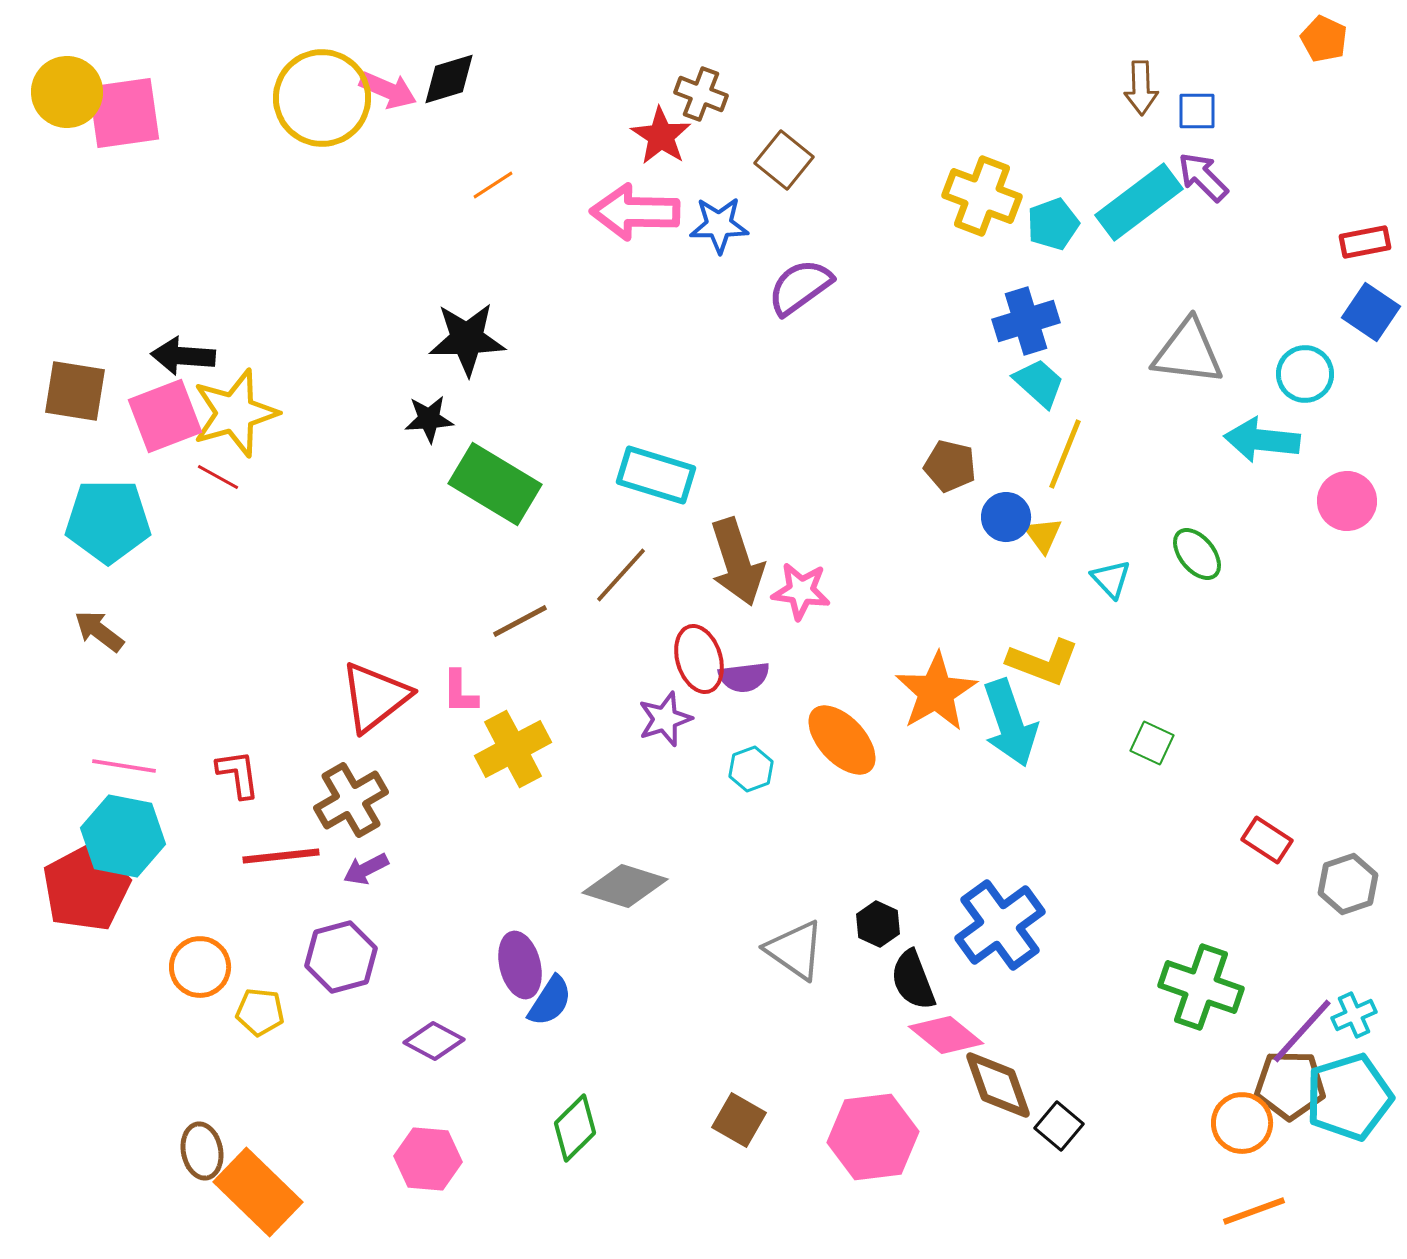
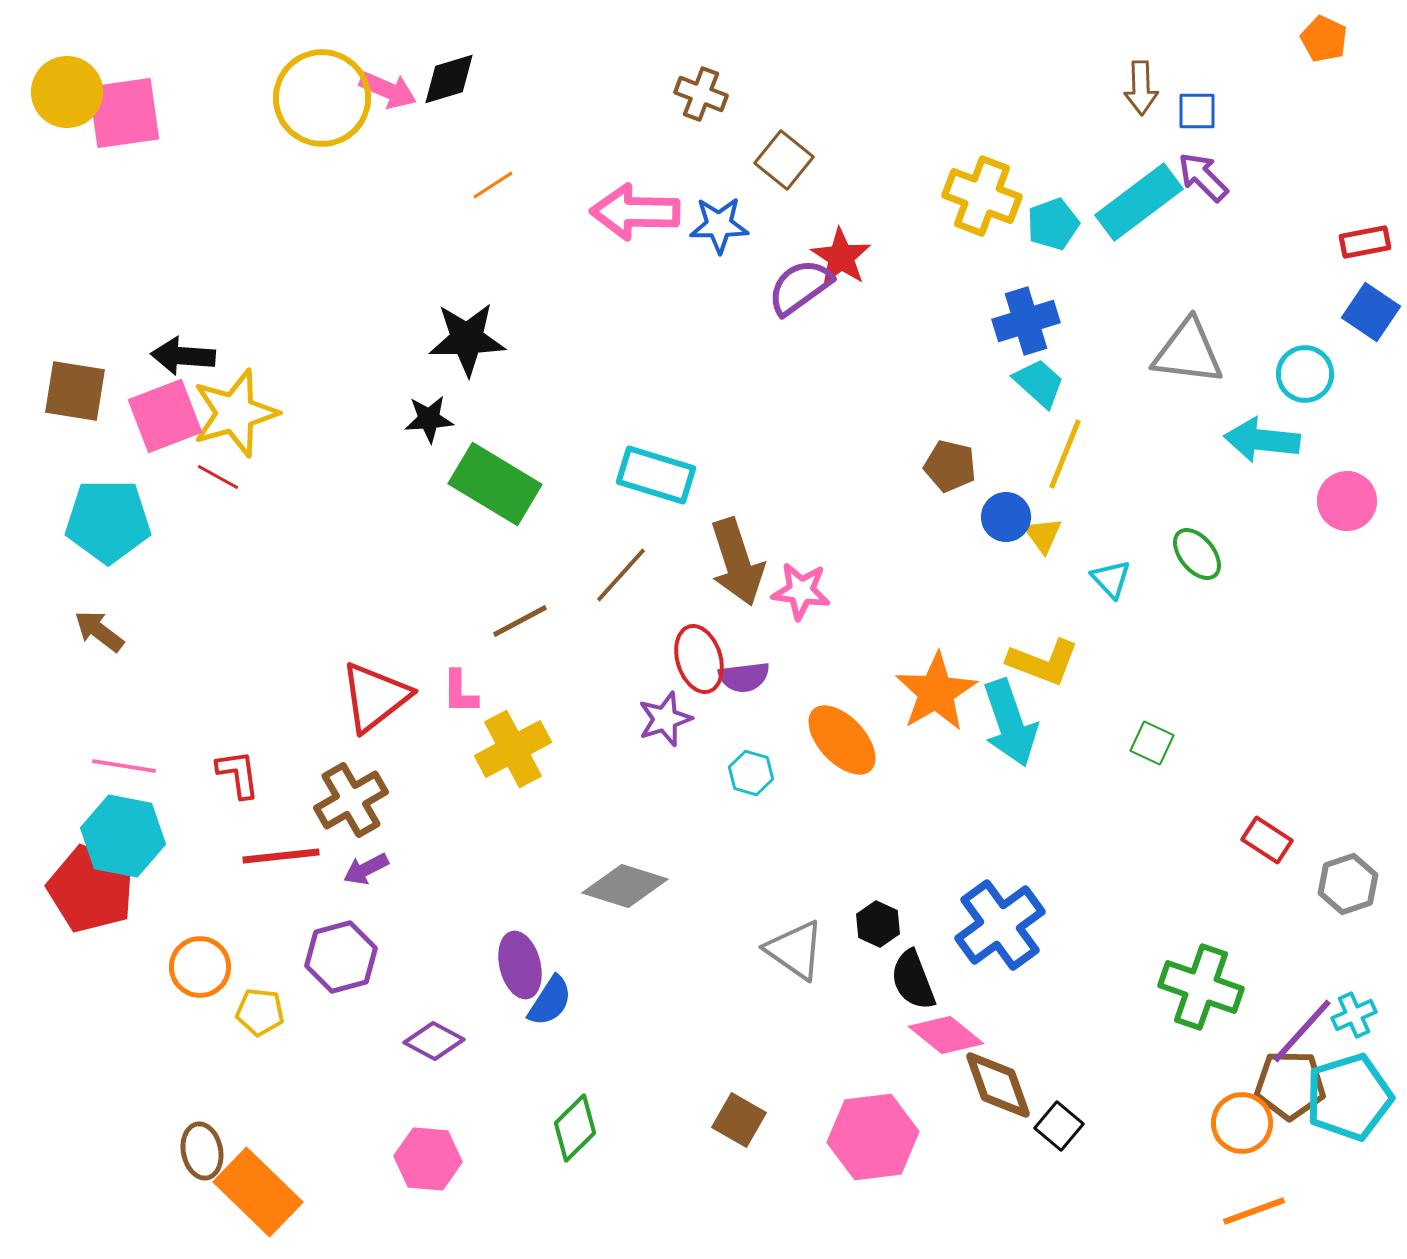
red star at (661, 136): moved 180 px right, 121 px down
cyan hexagon at (751, 769): moved 4 px down; rotated 24 degrees counterclockwise
red pentagon at (86, 888): moved 5 px right, 1 px down; rotated 22 degrees counterclockwise
